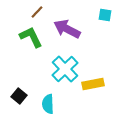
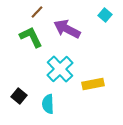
cyan square: rotated 32 degrees clockwise
cyan cross: moved 5 px left
